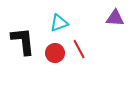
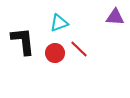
purple triangle: moved 1 px up
red line: rotated 18 degrees counterclockwise
